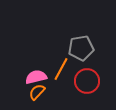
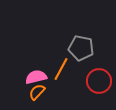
gray pentagon: rotated 20 degrees clockwise
red circle: moved 12 px right
